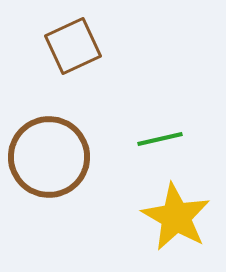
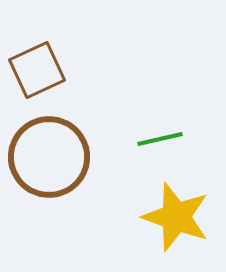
brown square: moved 36 px left, 24 px down
yellow star: rotated 10 degrees counterclockwise
